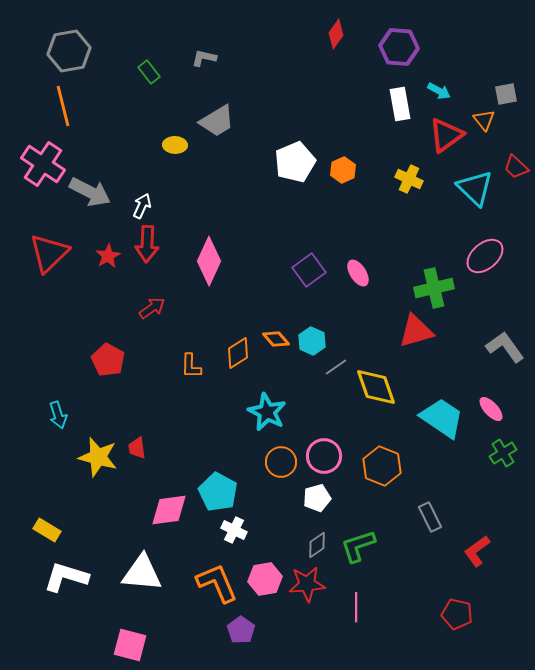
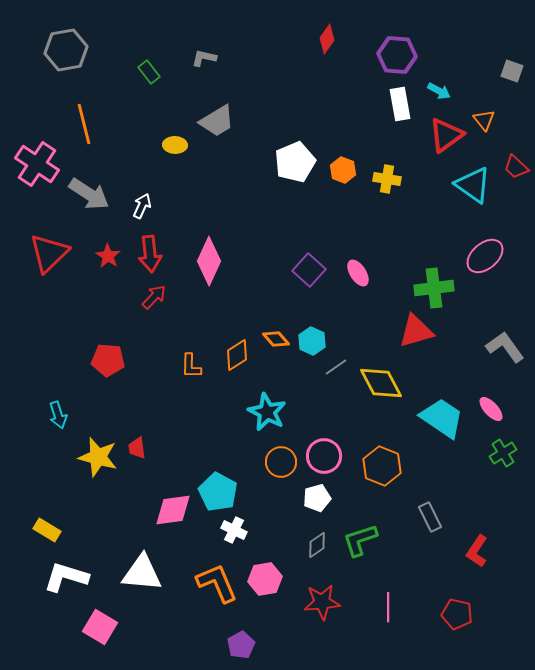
red diamond at (336, 34): moved 9 px left, 5 px down
purple hexagon at (399, 47): moved 2 px left, 8 px down
gray hexagon at (69, 51): moved 3 px left, 1 px up
gray square at (506, 94): moved 6 px right, 23 px up; rotated 30 degrees clockwise
orange line at (63, 106): moved 21 px right, 18 px down
pink cross at (43, 164): moved 6 px left
orange hexagon at (343, 170): rotated 15 degrees counterclockwise
yellow cross at (409, 179): moved 22 px left; rotated 16 degrees counterclockwise
cyan triangle at (475, 188): moved 2 px left, 3 px up; rotated 9 degrees counterclockwise
gray arrow at (90, 192): moved 1 px left, 2 px down; rotated 6 degrees clockwise
red arrow at (147, 244): moved 3 px right, 10 px down; rotated 9 degrees counterclockwise
red star at (108, 256): rotated 10 degrees counterclockwise
purple square at (309, 270): rotated 12 degrees counterclockwise
green cross at (434, 288): rotated 6 degrees clockwise
red arrow at (152, 308): moved 2 px right, 11 px up; rotated 12 degrees counterclockwise
orange diamond at (238, 353): moved 1 px left, 2 px down
red pentagon at (108, 360): rotated 24 degrees counterclockwise
yellow diamond at (376, 387): moved 5 px right, 4 px up; rotated 9 degrees counterclockwise
pink diamond at (169, 510): moved 4 px right
green L-shape at (358, 546): moved 2 px right, 6 px up
red L-shape at (477, 551): rotated 20 degrees counterclockwise
red star at (307, 584): moved 15 px right, 18 px down
pink line at (356, 607): moved 32 px right
purple pentagon at (241, 630): moved 15 px down; rotated 8 degrees clockwise
pink square at (130, 645): moved 30 px left, 18 px up; rotated 16 degrees clockwise
